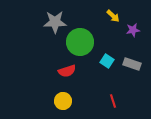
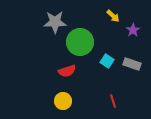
purple star: rotated 24 degrees counterclockwise
